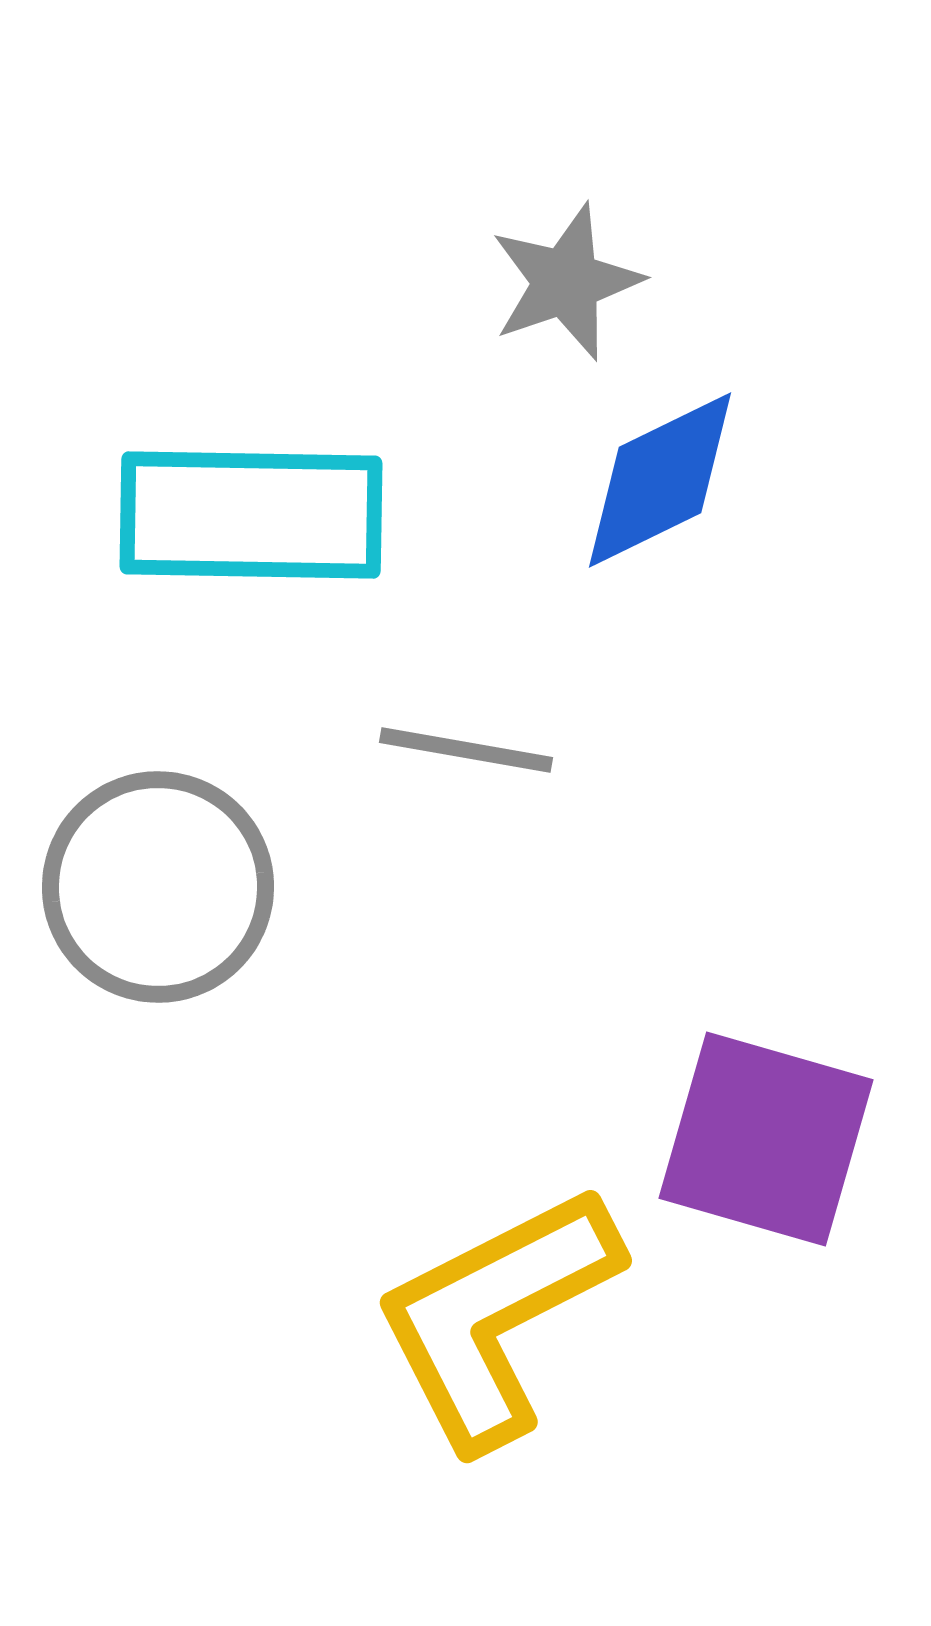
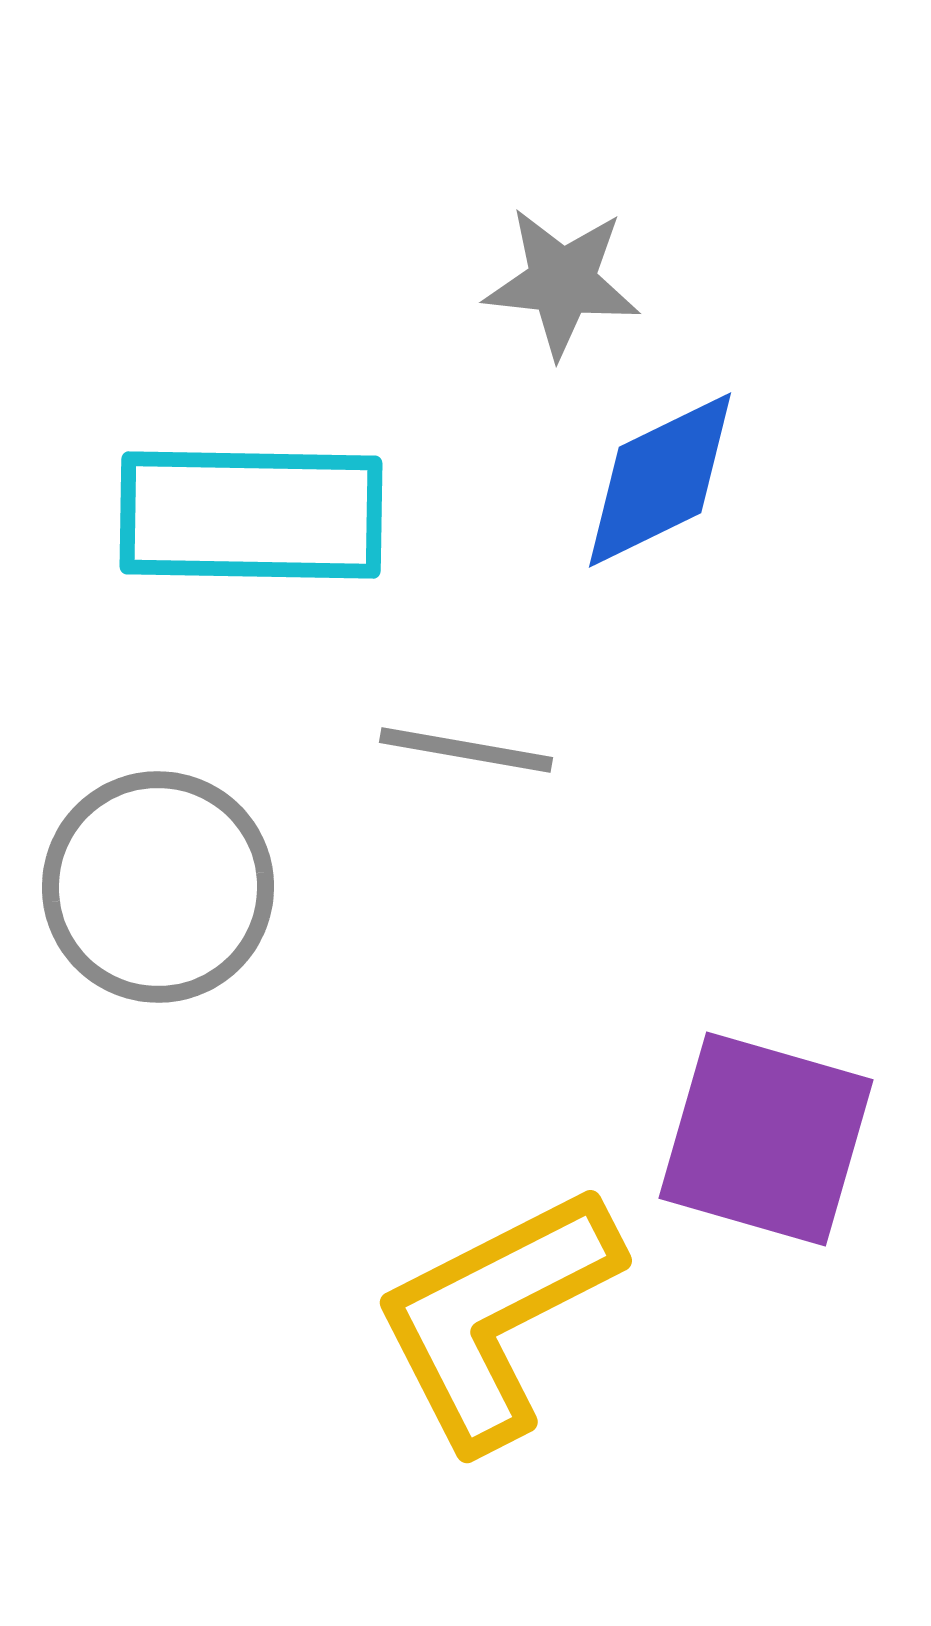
gray star: moved 4 px left; rotated 25 degrees clockwise
